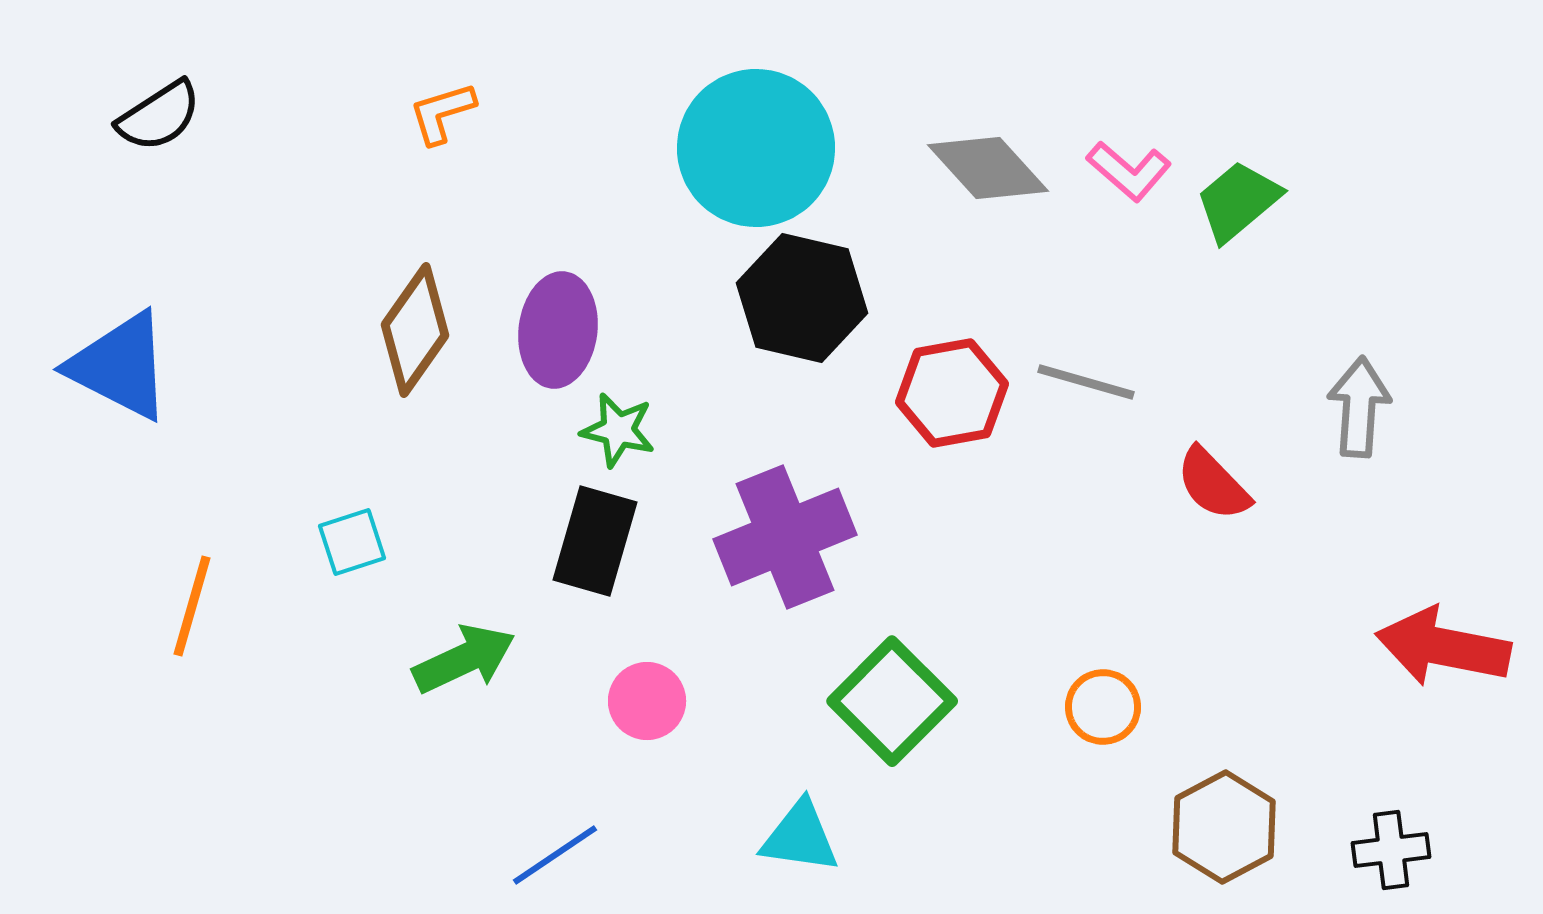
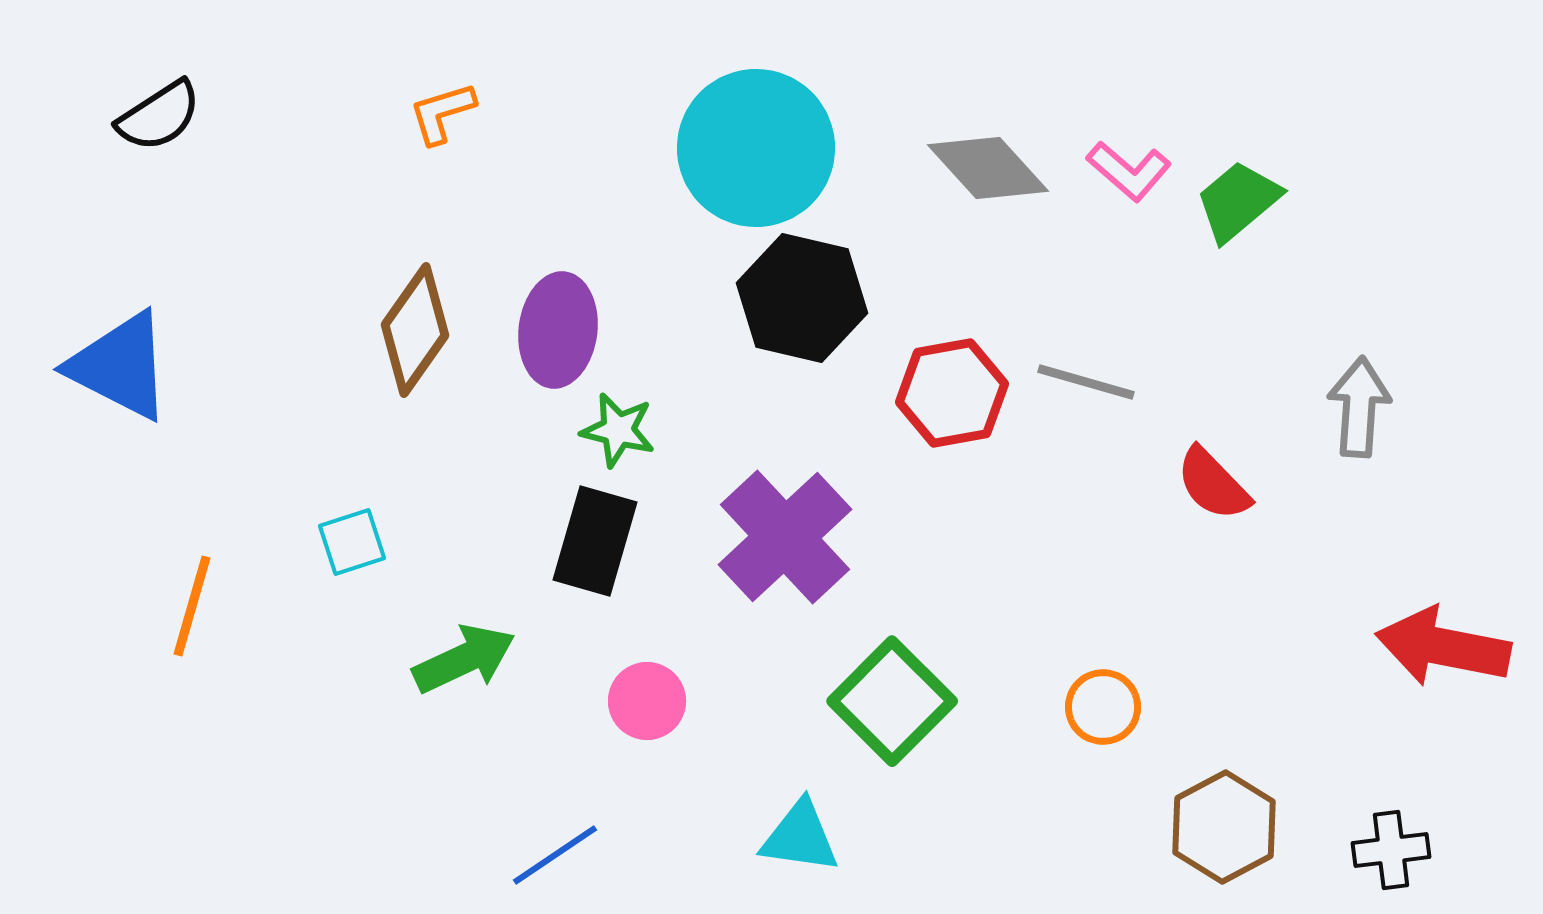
purple cross: rotated 21 degrees counterclockwise
